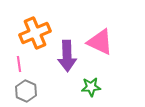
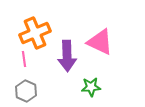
pink line: moved 5 px right, 5 px up
